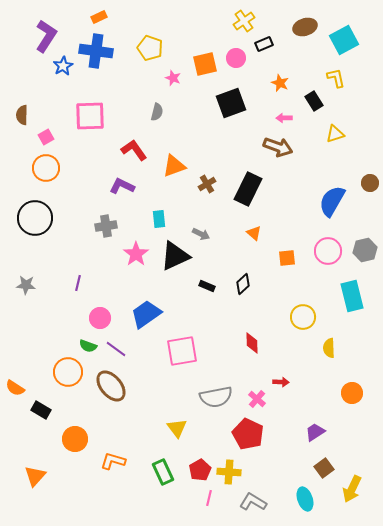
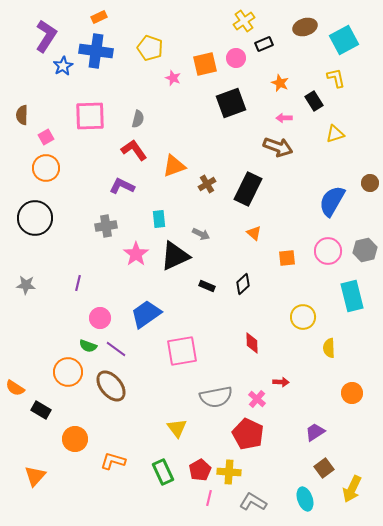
gray semicircle at (157, 112): moved 19 px left, 7 px down
